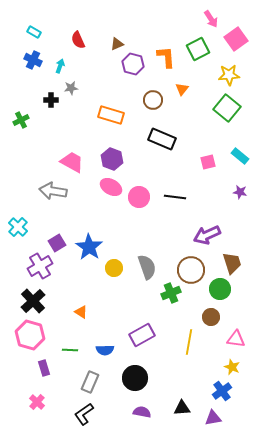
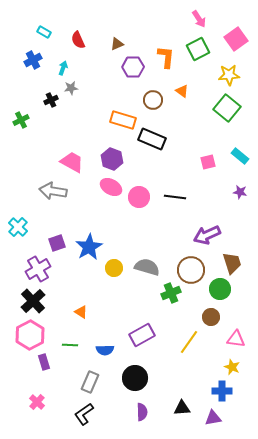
pink arrow at (211, 19): moved 12 px left
cyan rectangle at (34, 32): moved 10 px right
orange L-shape at (166, 57): rotated 10 degrees clockwise
blue cross at (33, 60): rotated 36 degrees clockwise
purple hexagon at (133, 64): moved 3 px down; rotated 15 degrees counterclockwise
cyan arrow at (60, 66): moved 3 px right, 2 px down
orange triangle at (182, 89): moved 2 px down; rotated 32 degrees counterclockwise
black cross at (51, 100): rotated 24 degrees counterclockwise
orange rectangle at (111, 115): moved 12 px right, 5 px down
black rectangle at (162, 139): moved 10 px left
purple square at (57, 243): rotated 12 degrees clockwise
blue star at (89, 247): rotated 8 degrees clockwise
purple cross at (40, 266): moved 2 px left, 3 px down
gray semicircle at (147, 267): rotated 55 degrees counterclockwise
pink hexagon at (30, 335): rotated 16 degrees clockwise
yellow line at (189, 342): rotated 25 degrees clockwise
green line at (70, 350): moved 5 px up
purple rectangle at (44, 368): moved 6 px up
blue cross at (222, 391): rotated 36 degrees clockwise
purple semicircle at (142, 412): rotated 78 degrees clockwise
